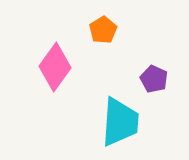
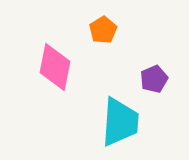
pink diamond: rotated 24 degrees counterclockwise
purple pentagon: rotated 24 degrees clockwise
